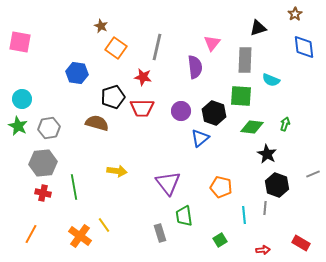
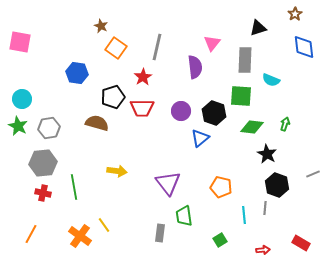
red star at (143, 77): rotated 30 degrees clockwise
gray rectangle at (160, 233): rotated 24 degrees clockwise
